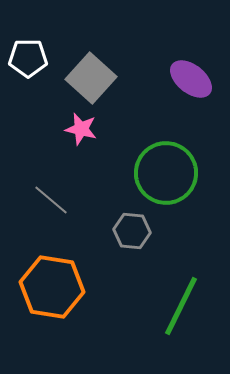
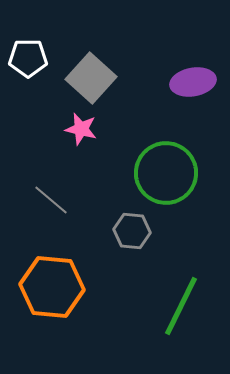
purple ellipse: moved 2 px right, 3 px down; rotated 48 degrees counterclockwise
orange hexagon: rotated 4 degrees counterclockwise
